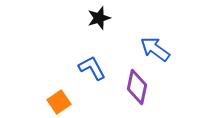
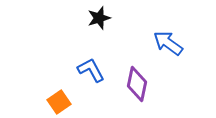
blue arrow: moved 13 px right, 6 px up
blue L-shape: moved 1 px left, 2 px down
purple diamond: moved 3 px up
